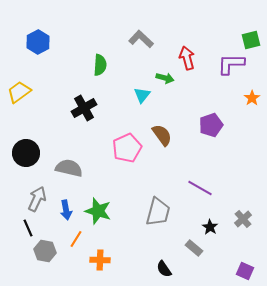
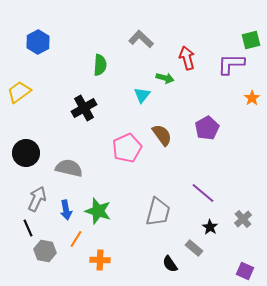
purple pentagon: moved 4 px left, 3 px down; rotated 10 degrees counterclockwise
purple line: moved 3 px right, 5 px down; rotated 10 degrees clockwise
black semicircle: moved 6 px right, 5 px up
